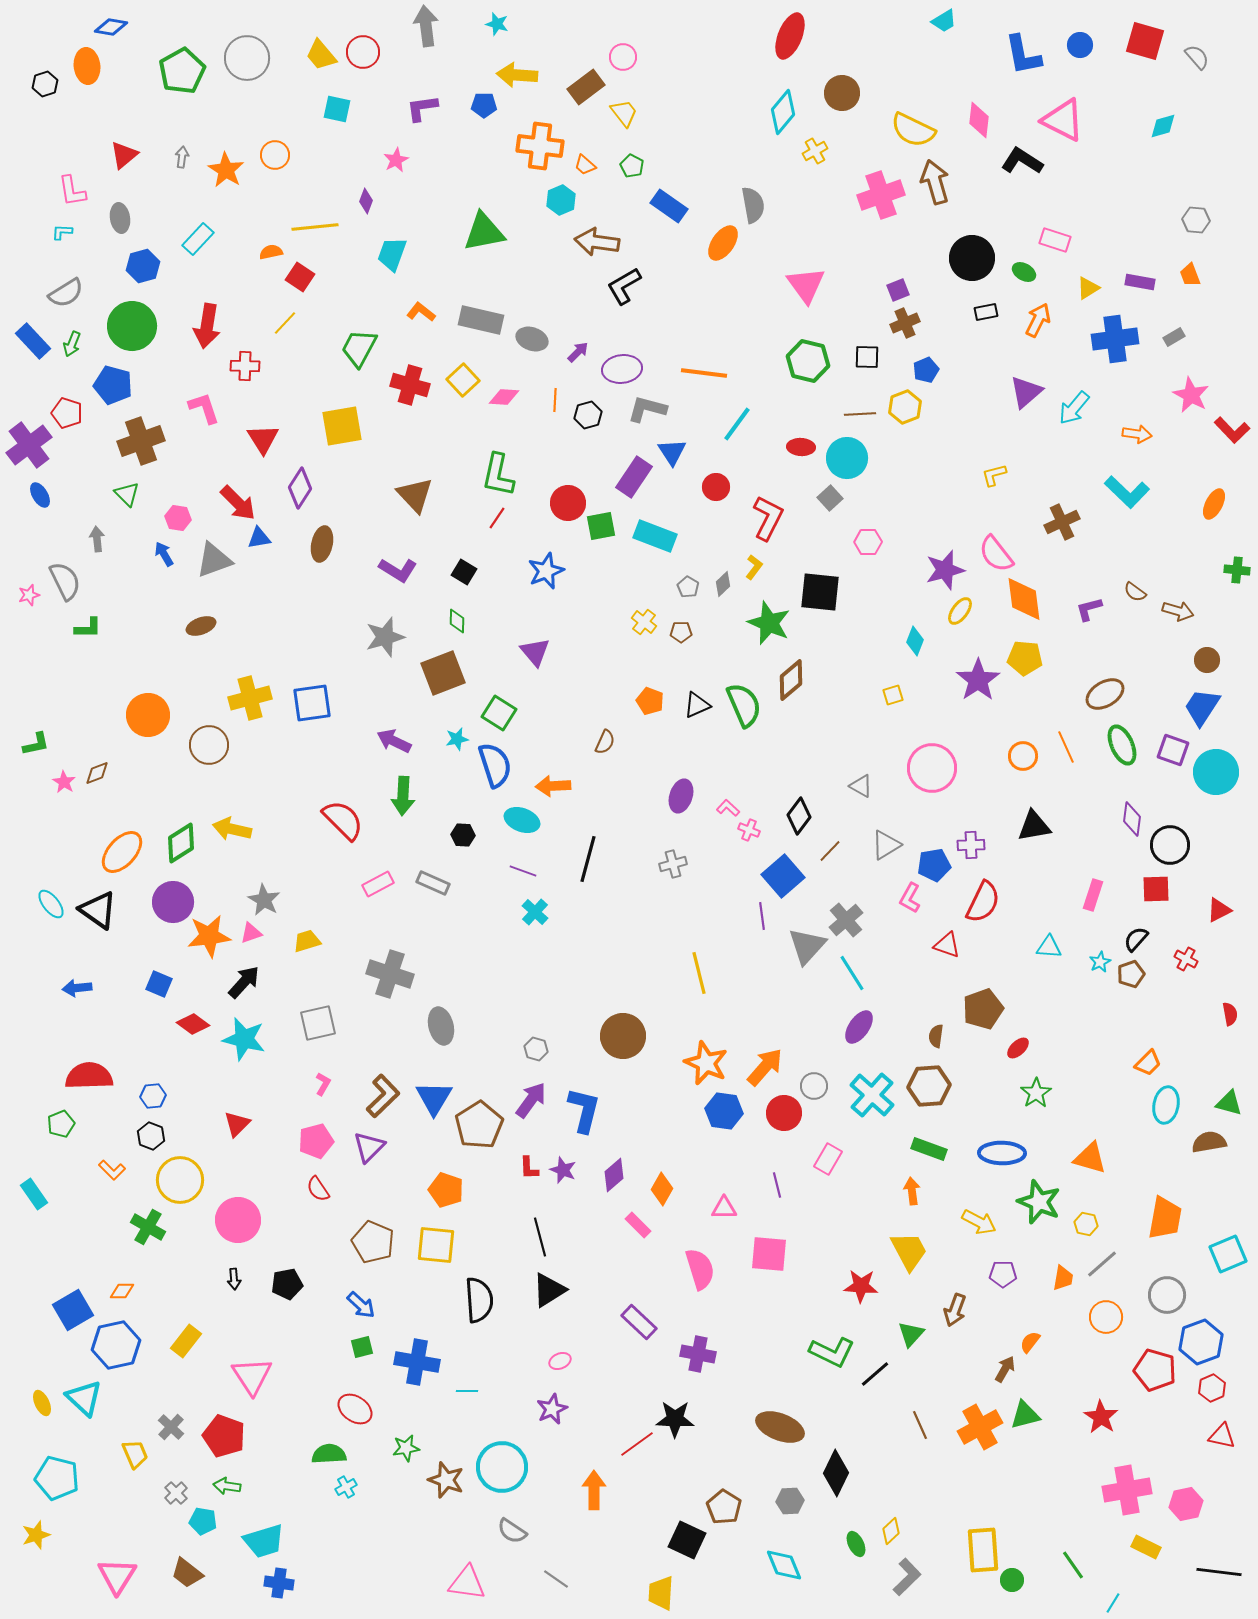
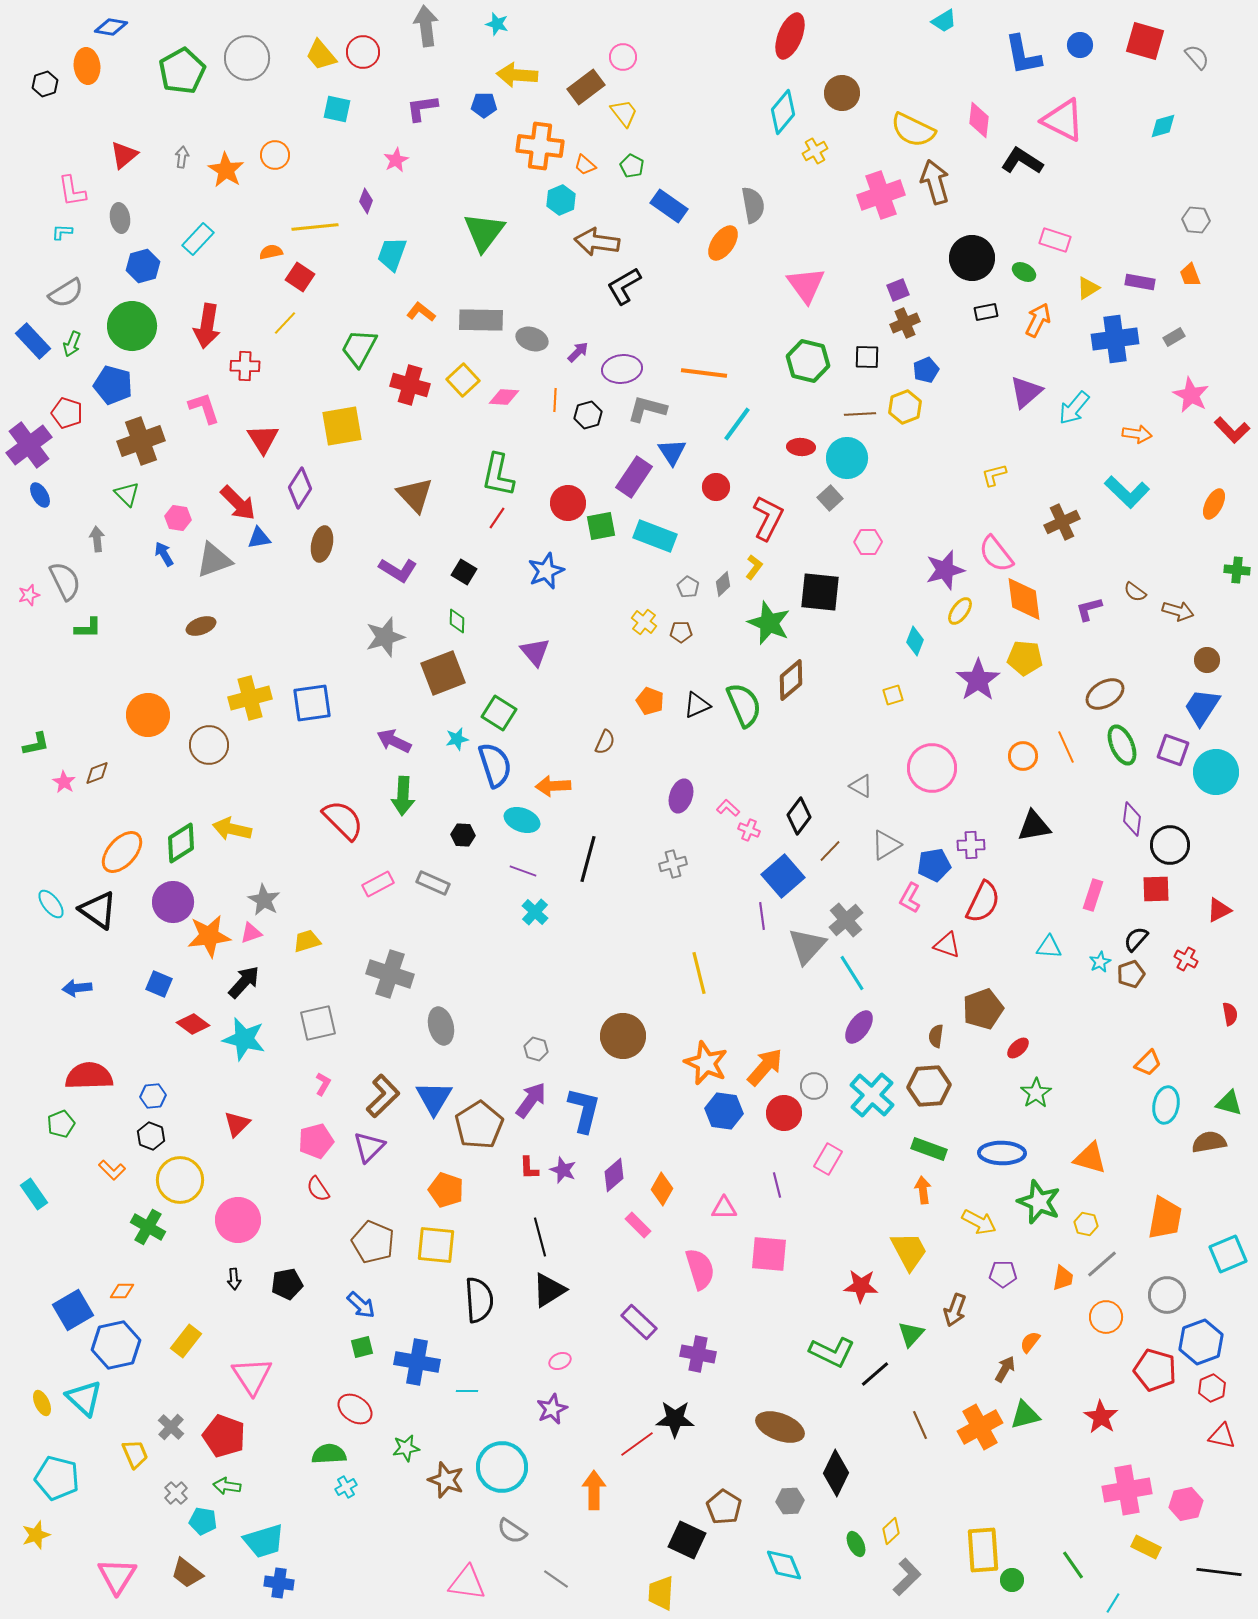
green triangle at (484, 232): rotated 42 degrees counterclockwise
gray rectangle at (481, 320): rotated 12 degrees counterclockwise
orange arrow at (912, 1191): moved 11 px right, 1 px up
